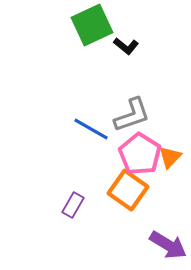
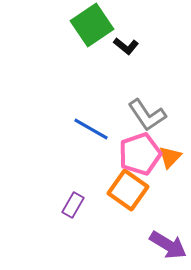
green square: rotated 9 degrees counterclockwise
gray L-shape: moved 15 px right; rotated 75 degrees clockwise
pink pentagon: rotated 21 degrees clockwise
